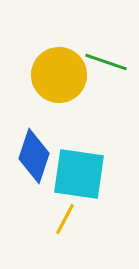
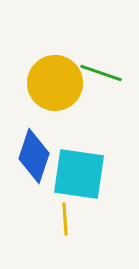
green line: moved 5 px left, 11 px down
yellow circle: moved 4 px left, 8 px down
yellow line: rotated 32 degrees counterclockwise
